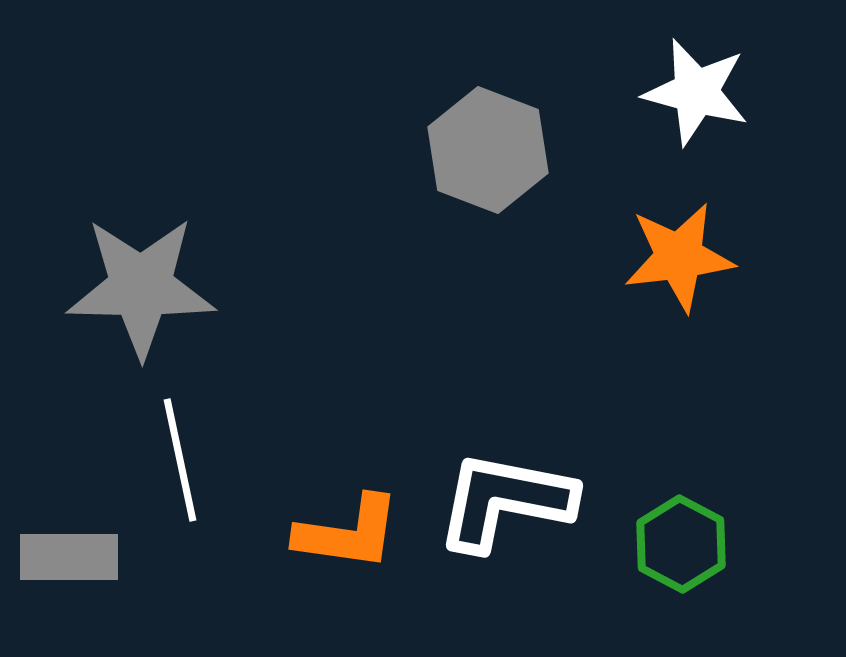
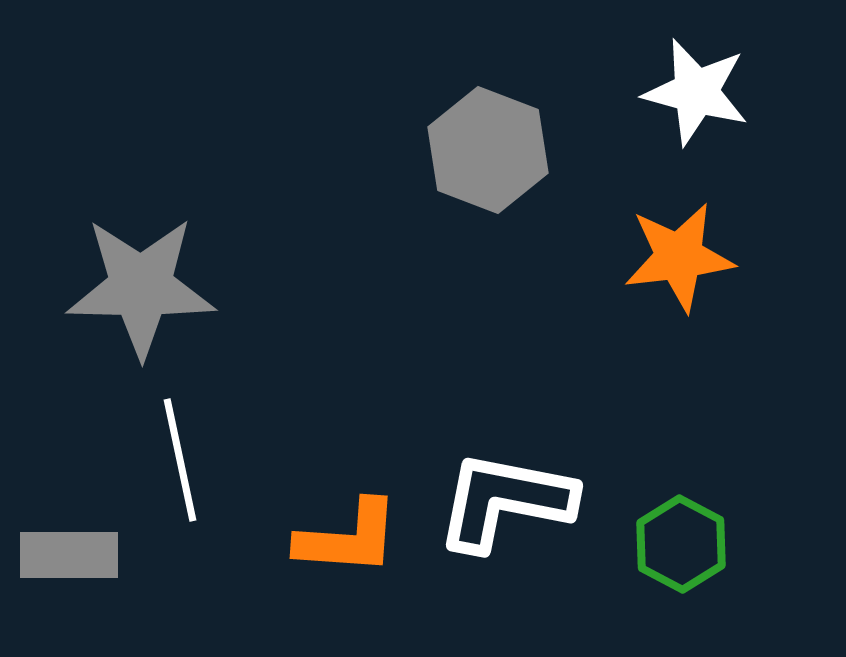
orange L-shape: moved 5 px down; rotated 4 degrees counterclockwise
gray rectangle: moved 2 px up
